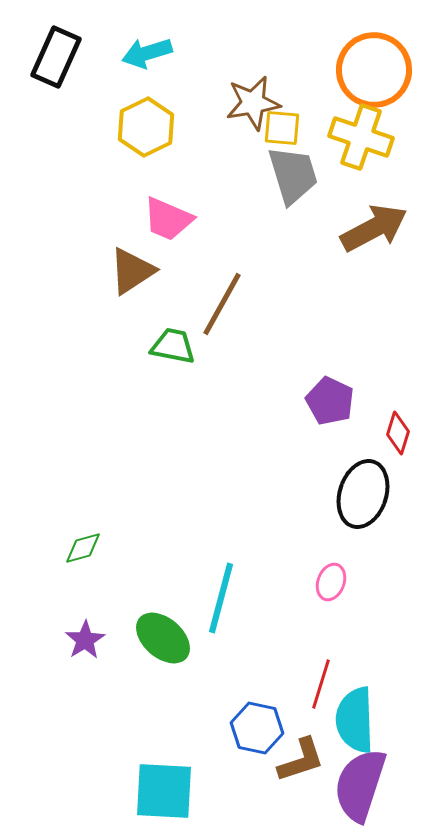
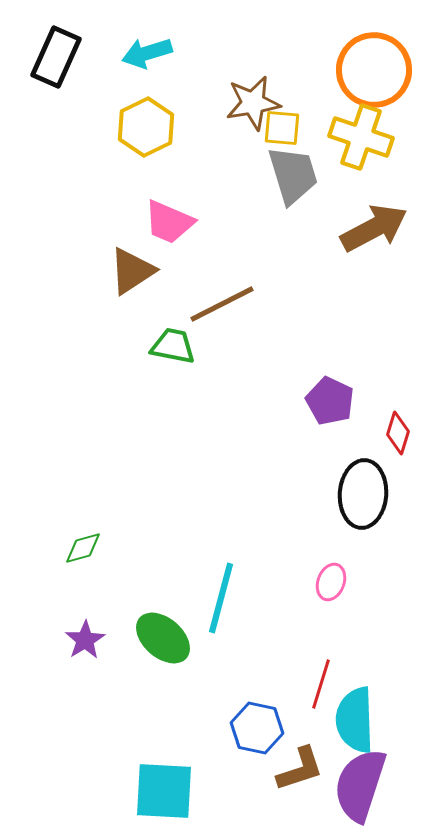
pink trapezoid: moved 1 px right, 3 px down
brown line: rotated 34 degrees clockwise
black ellipse: rotated 14 degrees counterclockwise
brown L-shape: moved 1 px left, 9 px down
